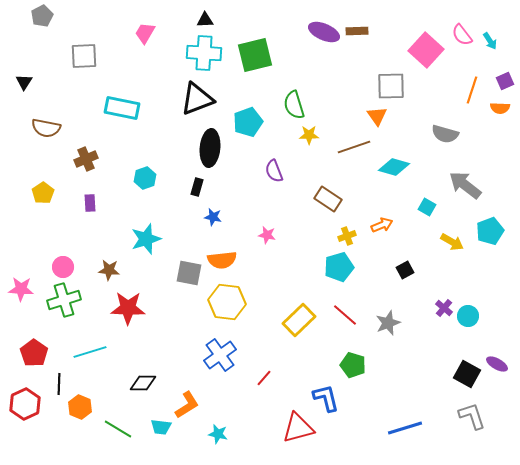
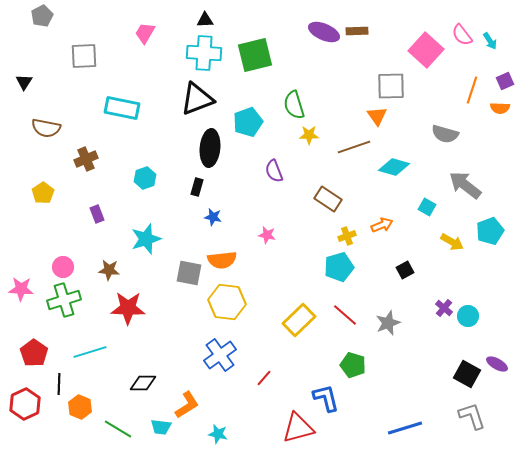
purple rectangle at (90, 203): moved 7 px right, 11 px down; rotated 18 degrees counterclockwise
